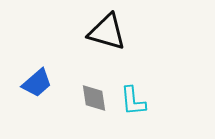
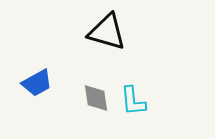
blue trapezoid: rotated 12 degrees clockwise
gray diamond: moved 2 px right
